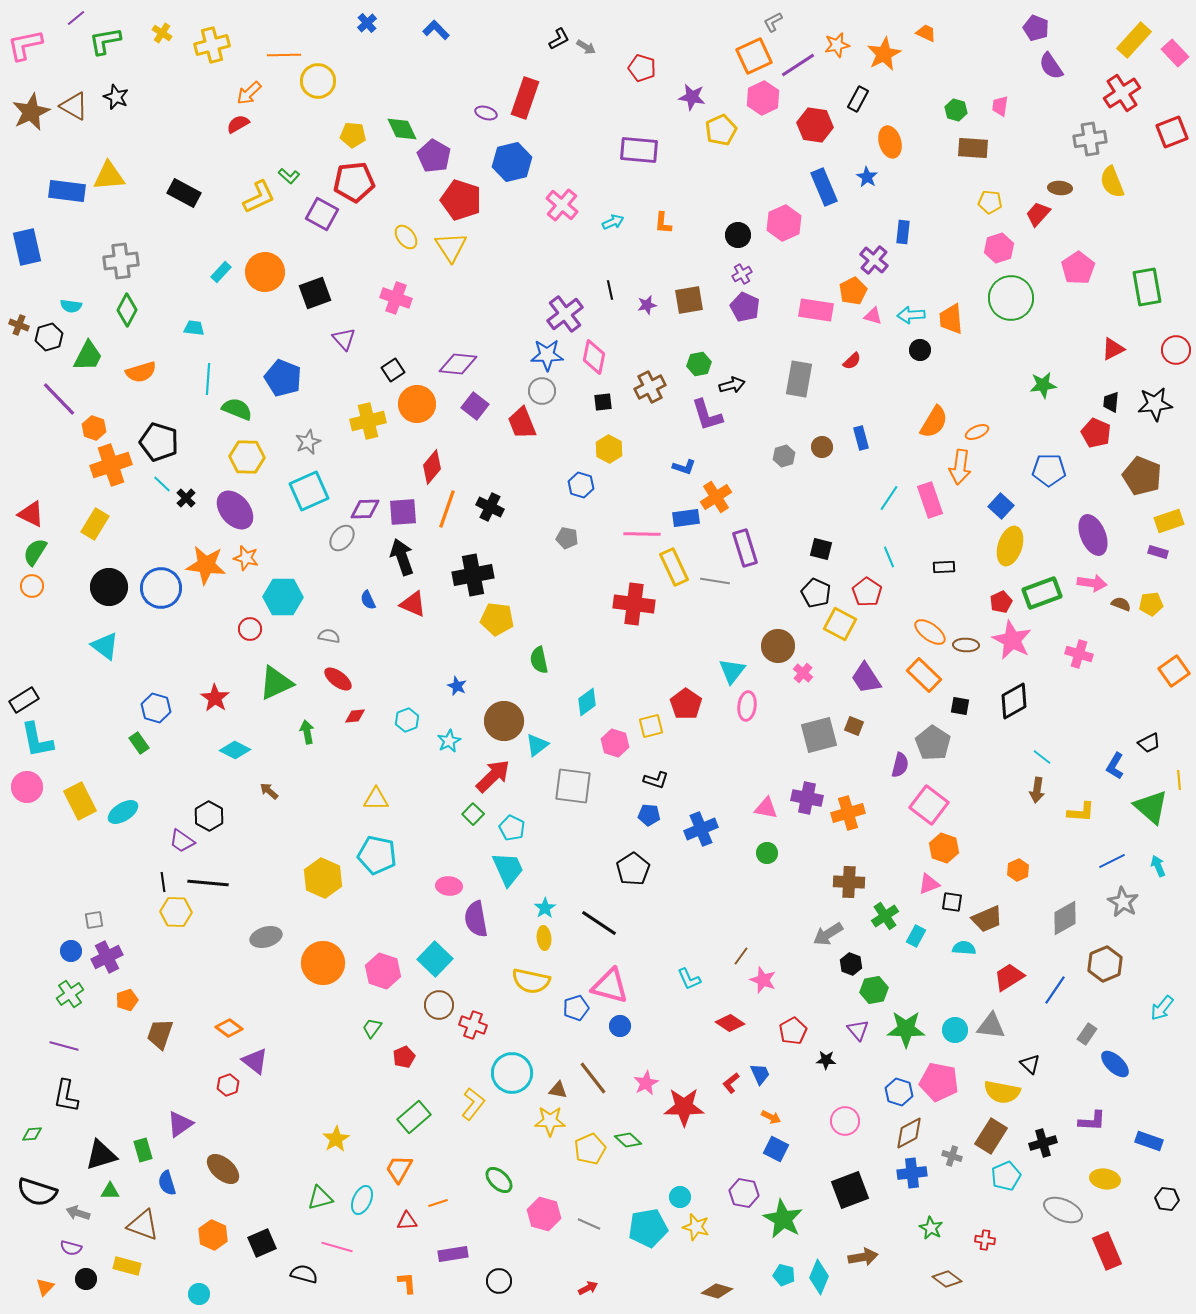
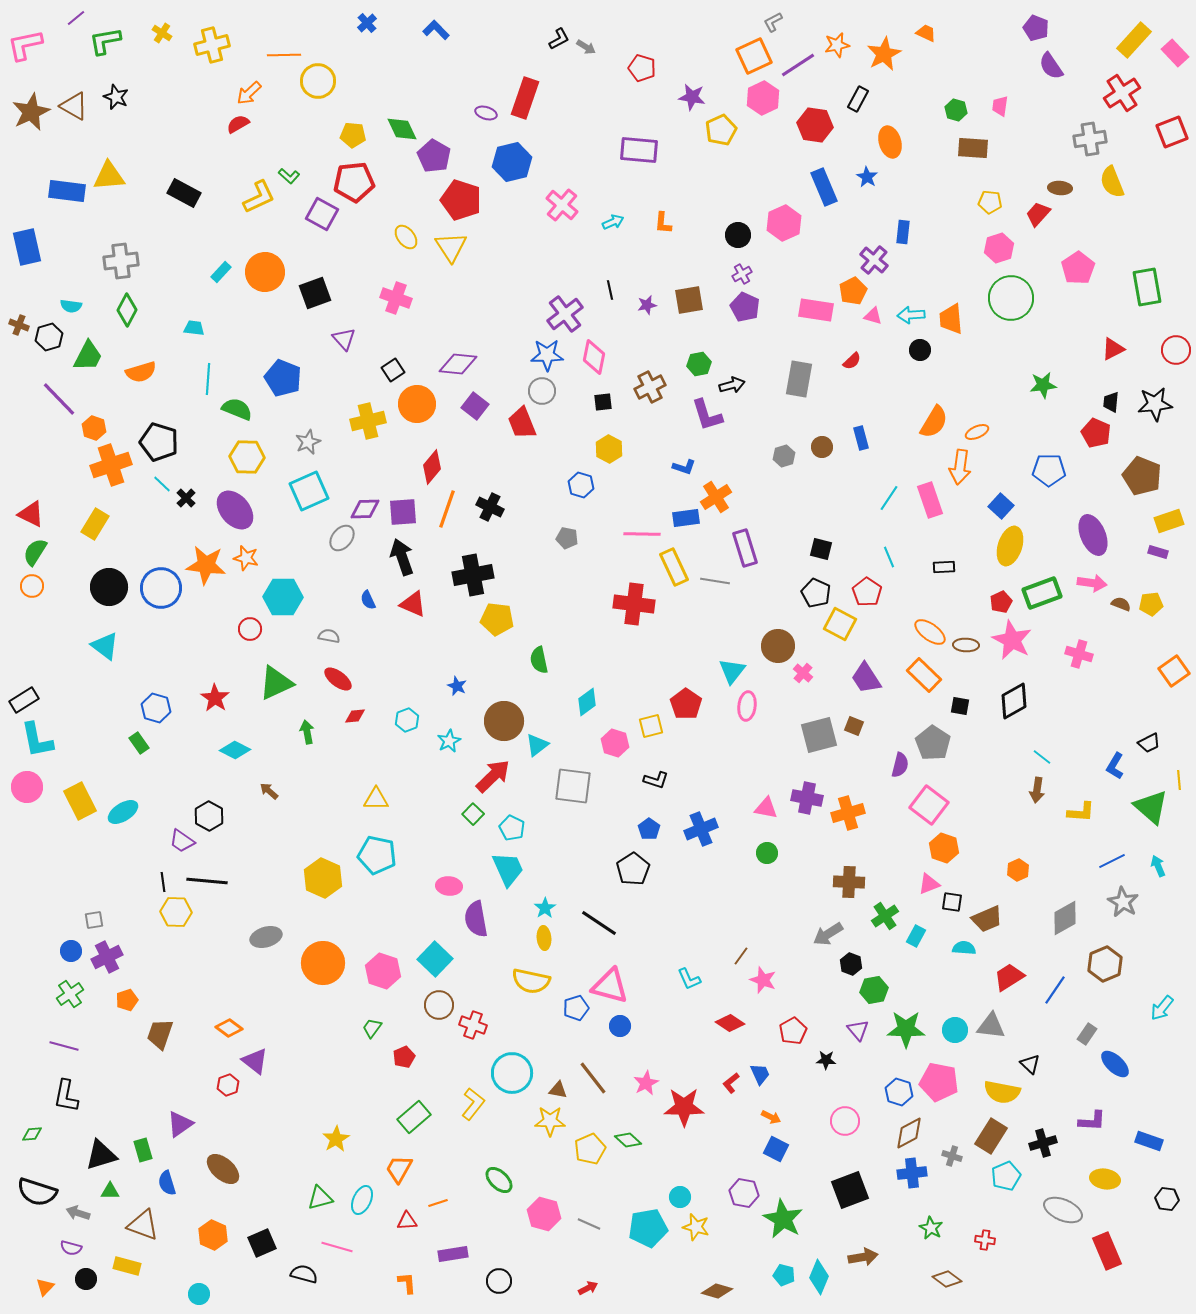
blue pentagon at (649, 815): moved 14 px down; rotated 30 degrees clockwise
black line at (208, 883): moved 1 px left, 2 px up
